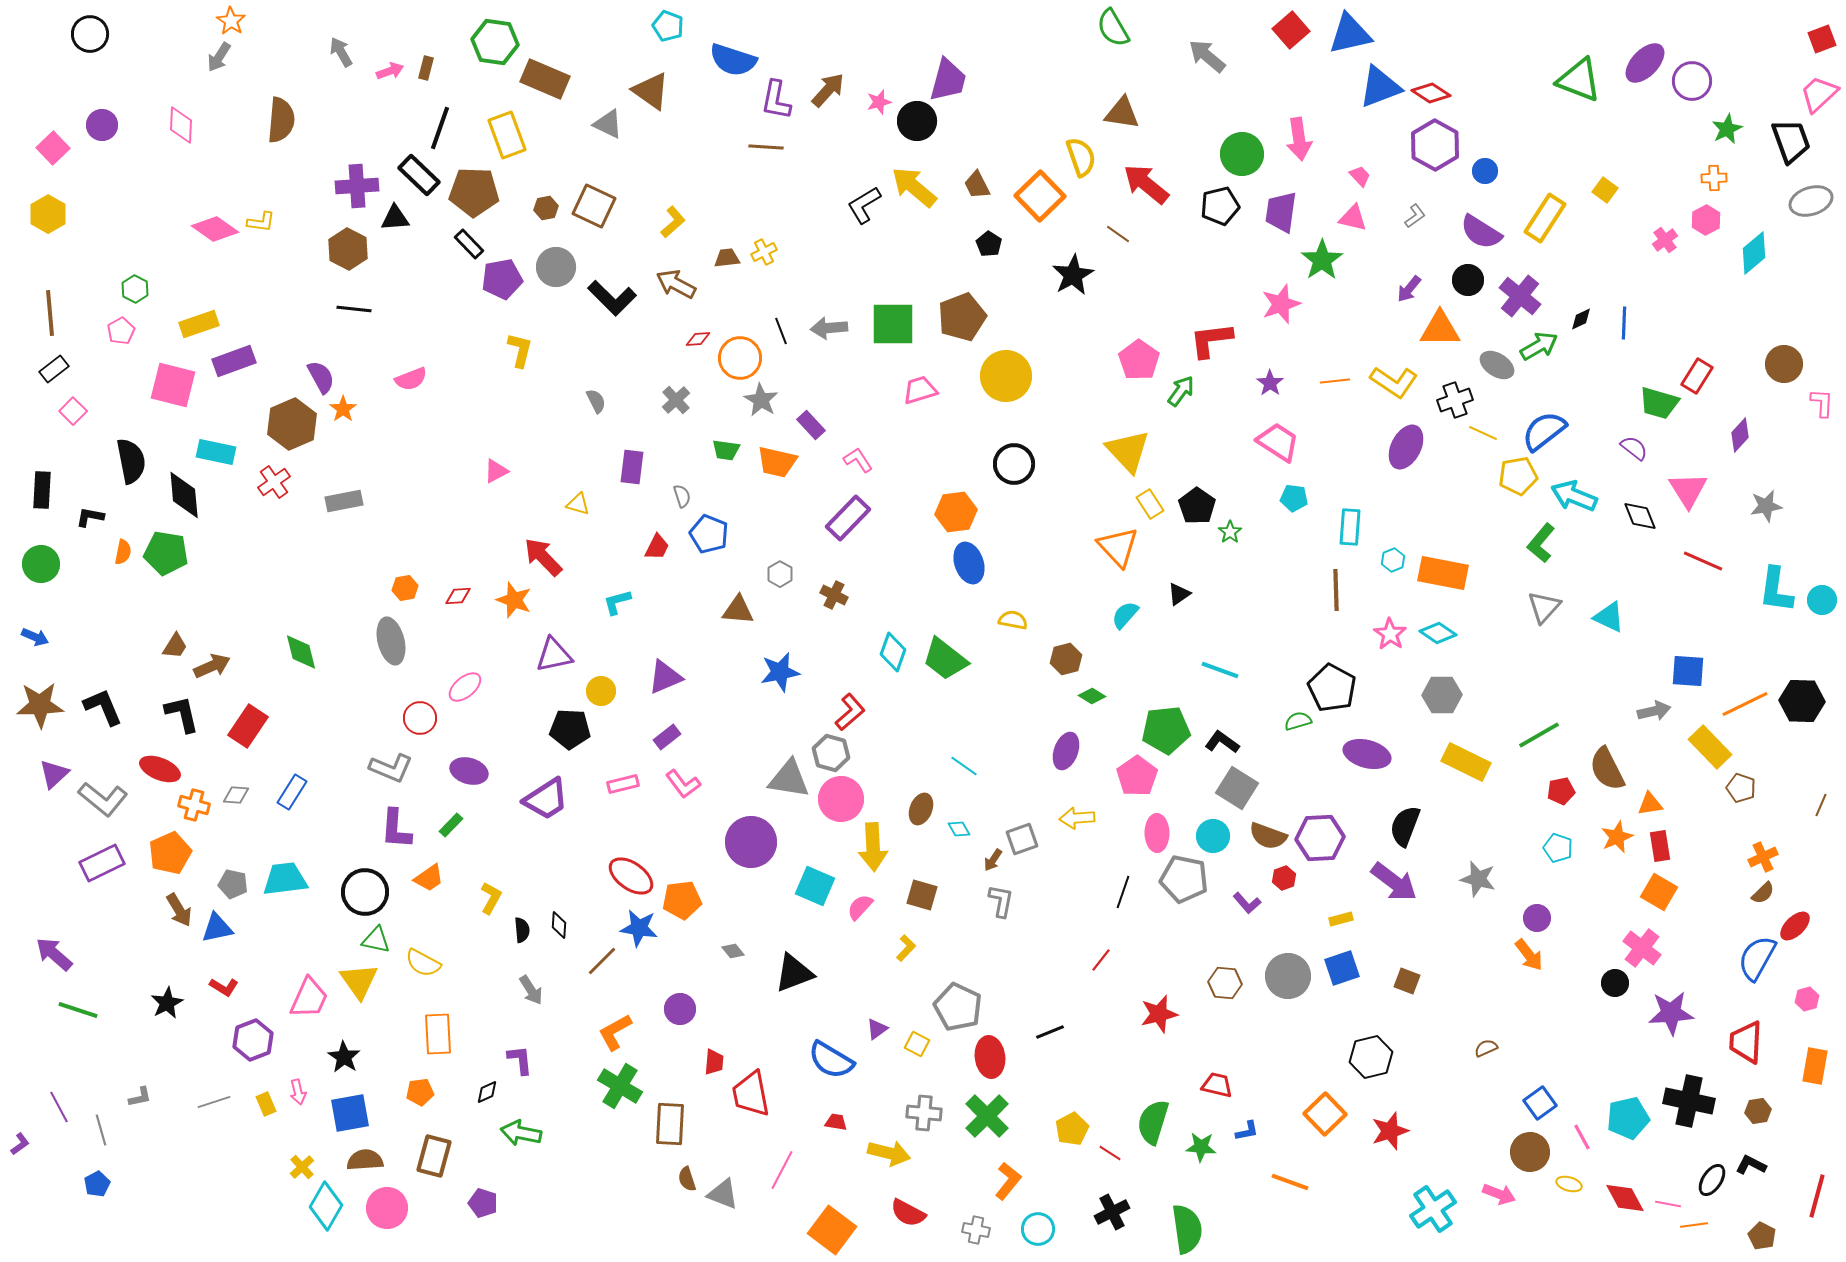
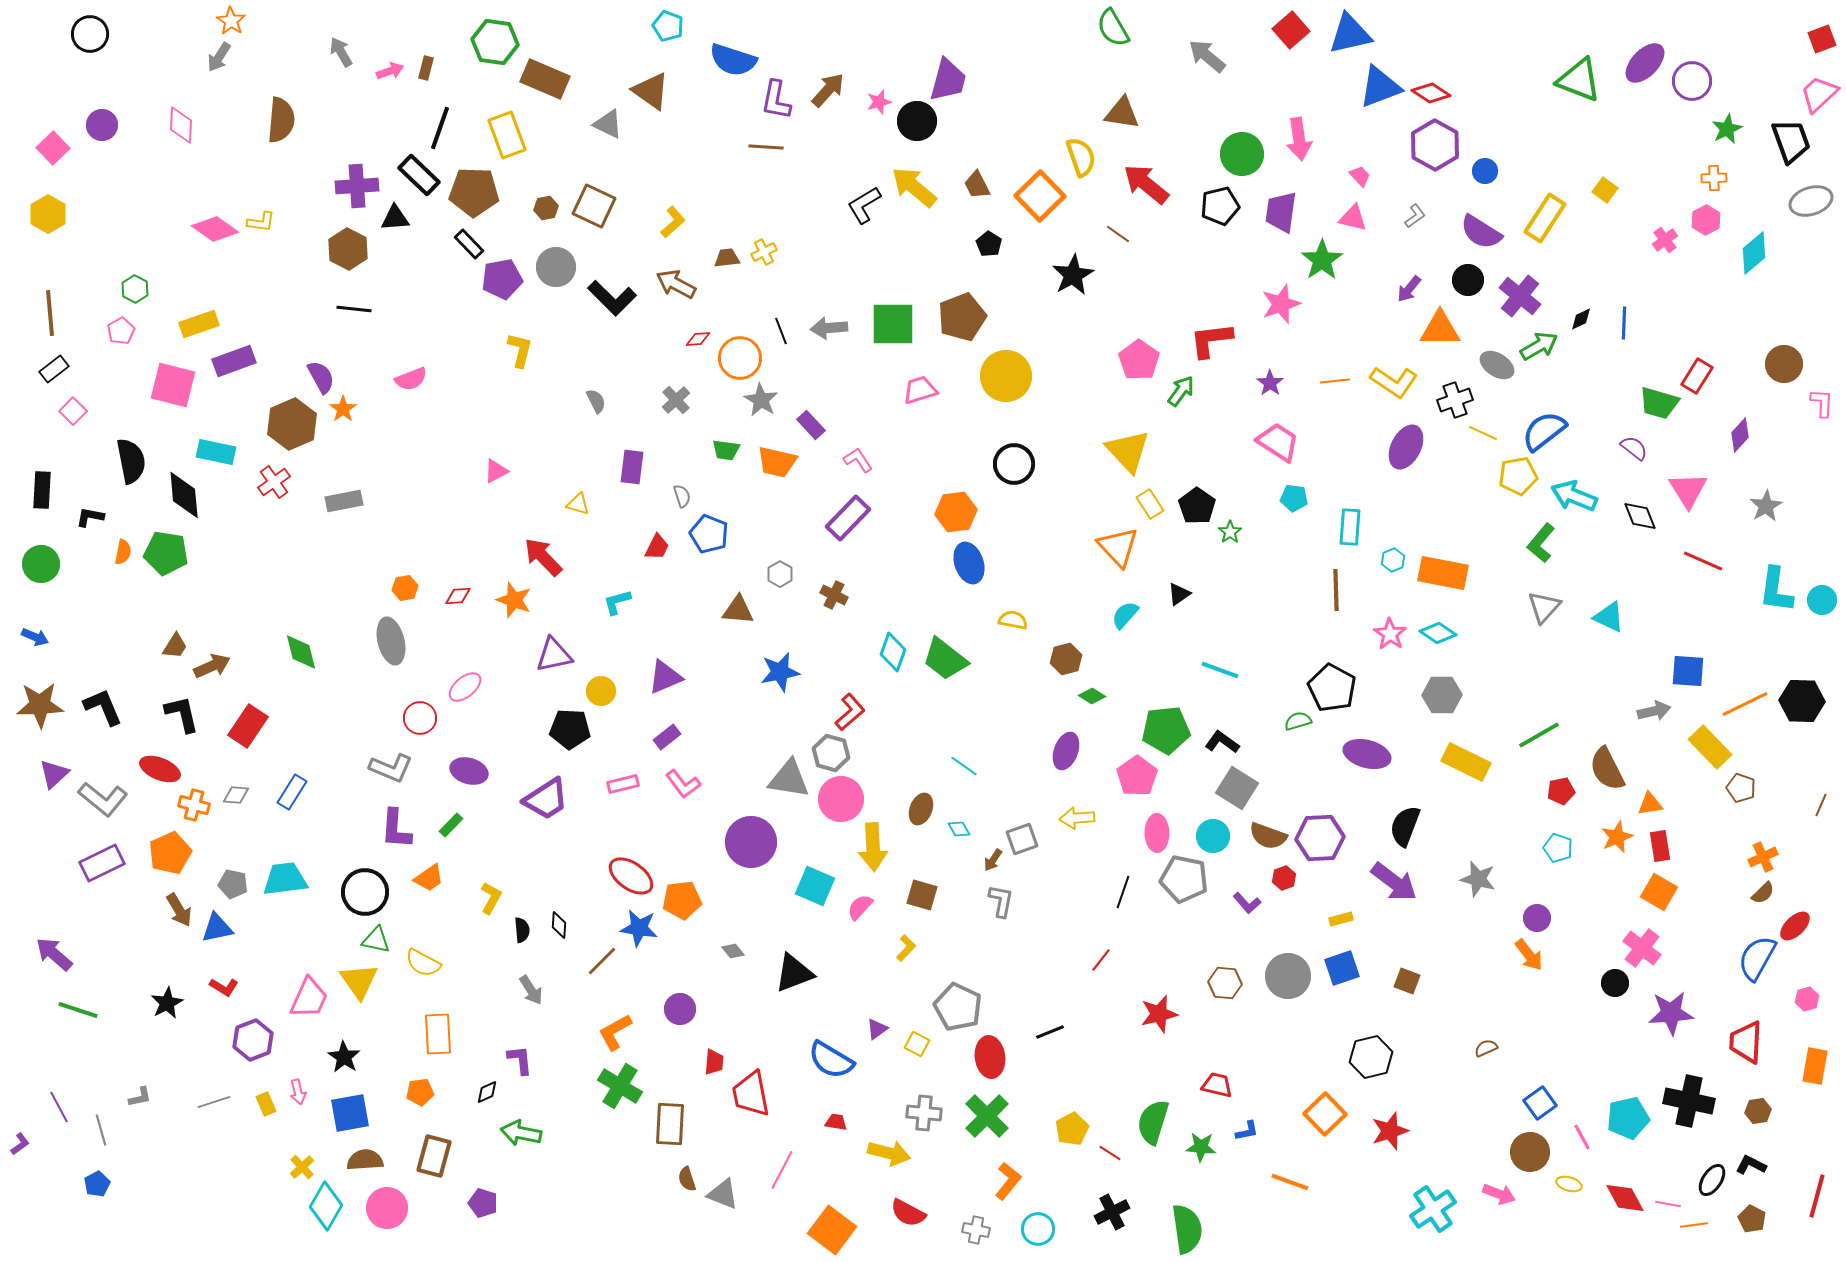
gray star at (1766, 506): rotated 20 degrees counterclockwise
brown pentagon at (1762, 1236): moved 10 px left, 17 px up
